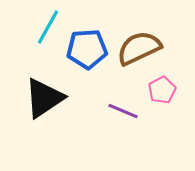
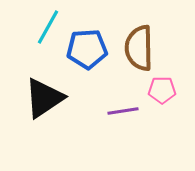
brown semicircle: rotated 66 degrees counterclockwise
pink pentagon: rotated 28 degrees clockwise
purple line: rotated 32 degrees counterclockwise
